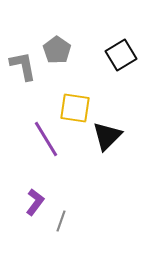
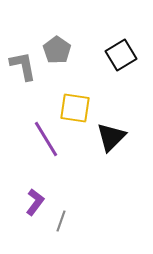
black triangle: moved 4 px right, 1 px down
